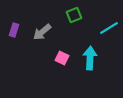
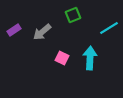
green square: moved 1 px left
purple rectangle: rotated 40 degrees clockwise
